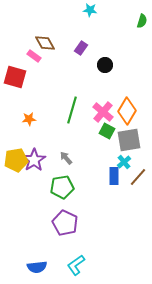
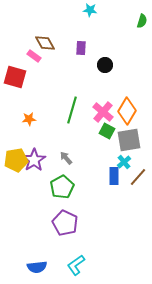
purple rectangle: rotated 32 degrees counterclockwise
green pentagon: rotated 20 degrees counterclockwise
